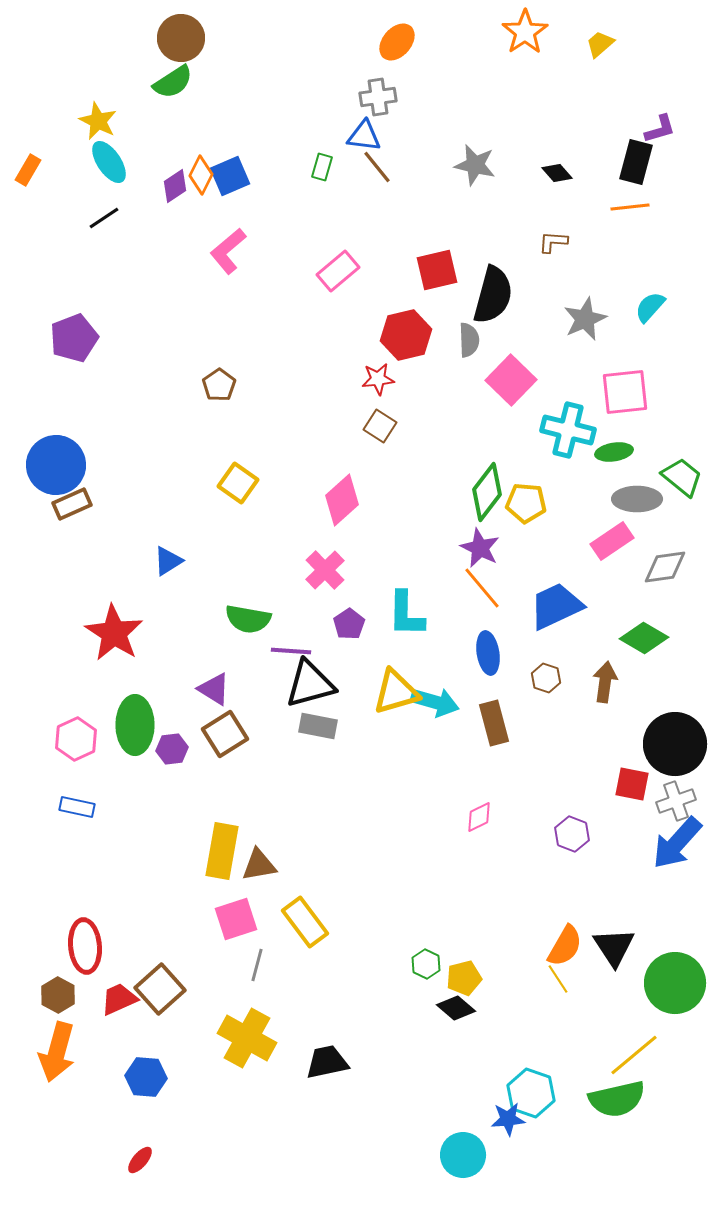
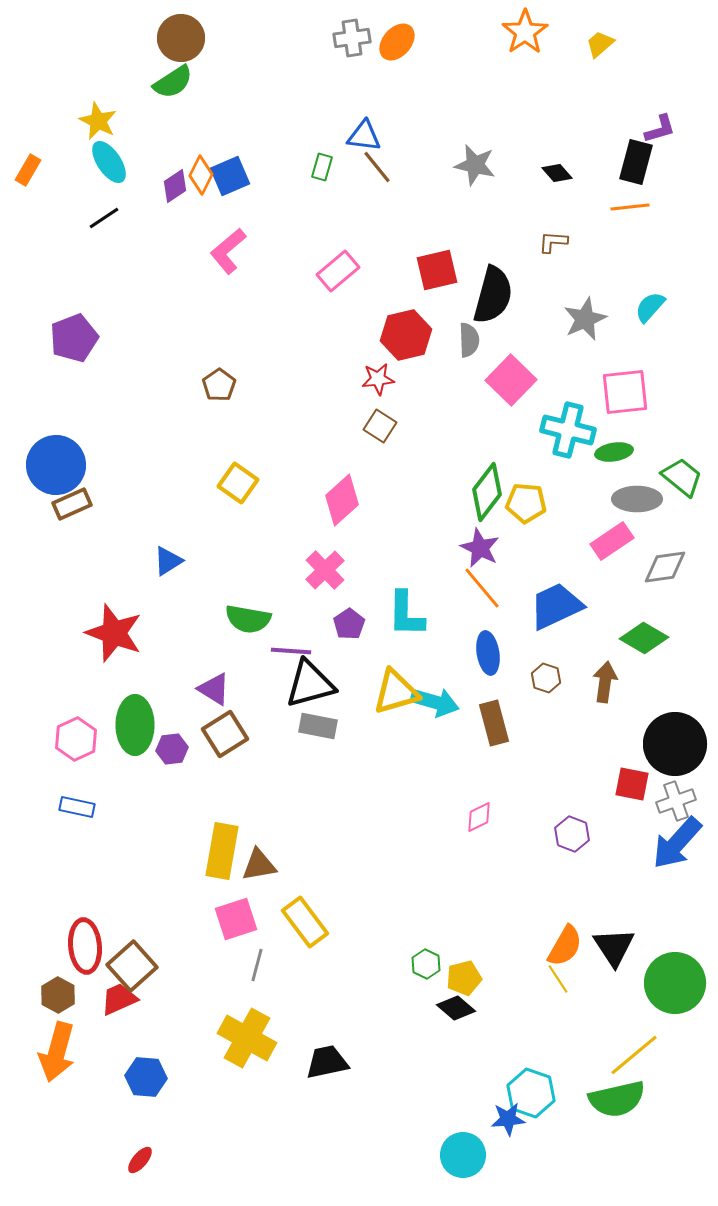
gray cross at (378, 97): moved 26 px left, 59 px up
red star at (114, 633): rotated 12 degrees counterclockwise
brown square at (160, 989): moved 28 px left, 23 px up
